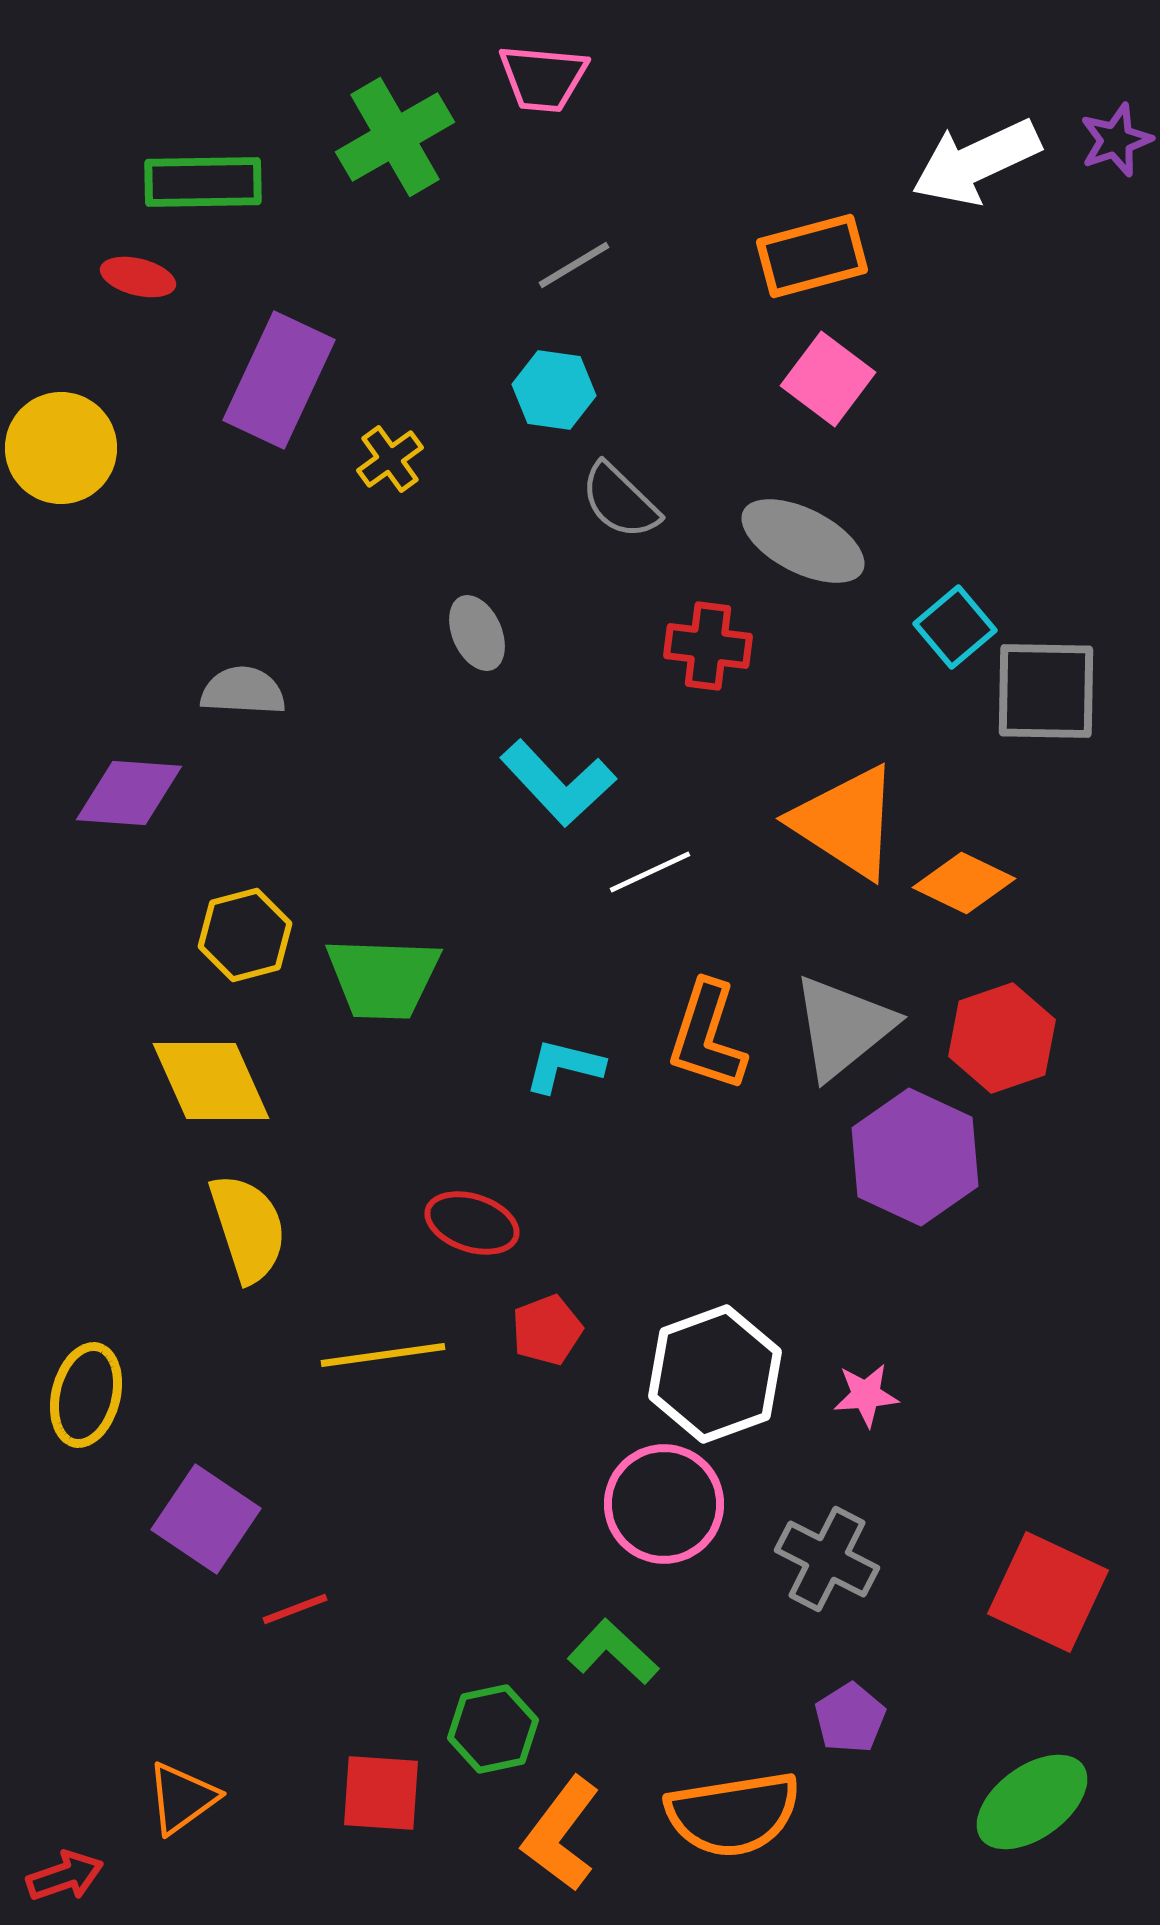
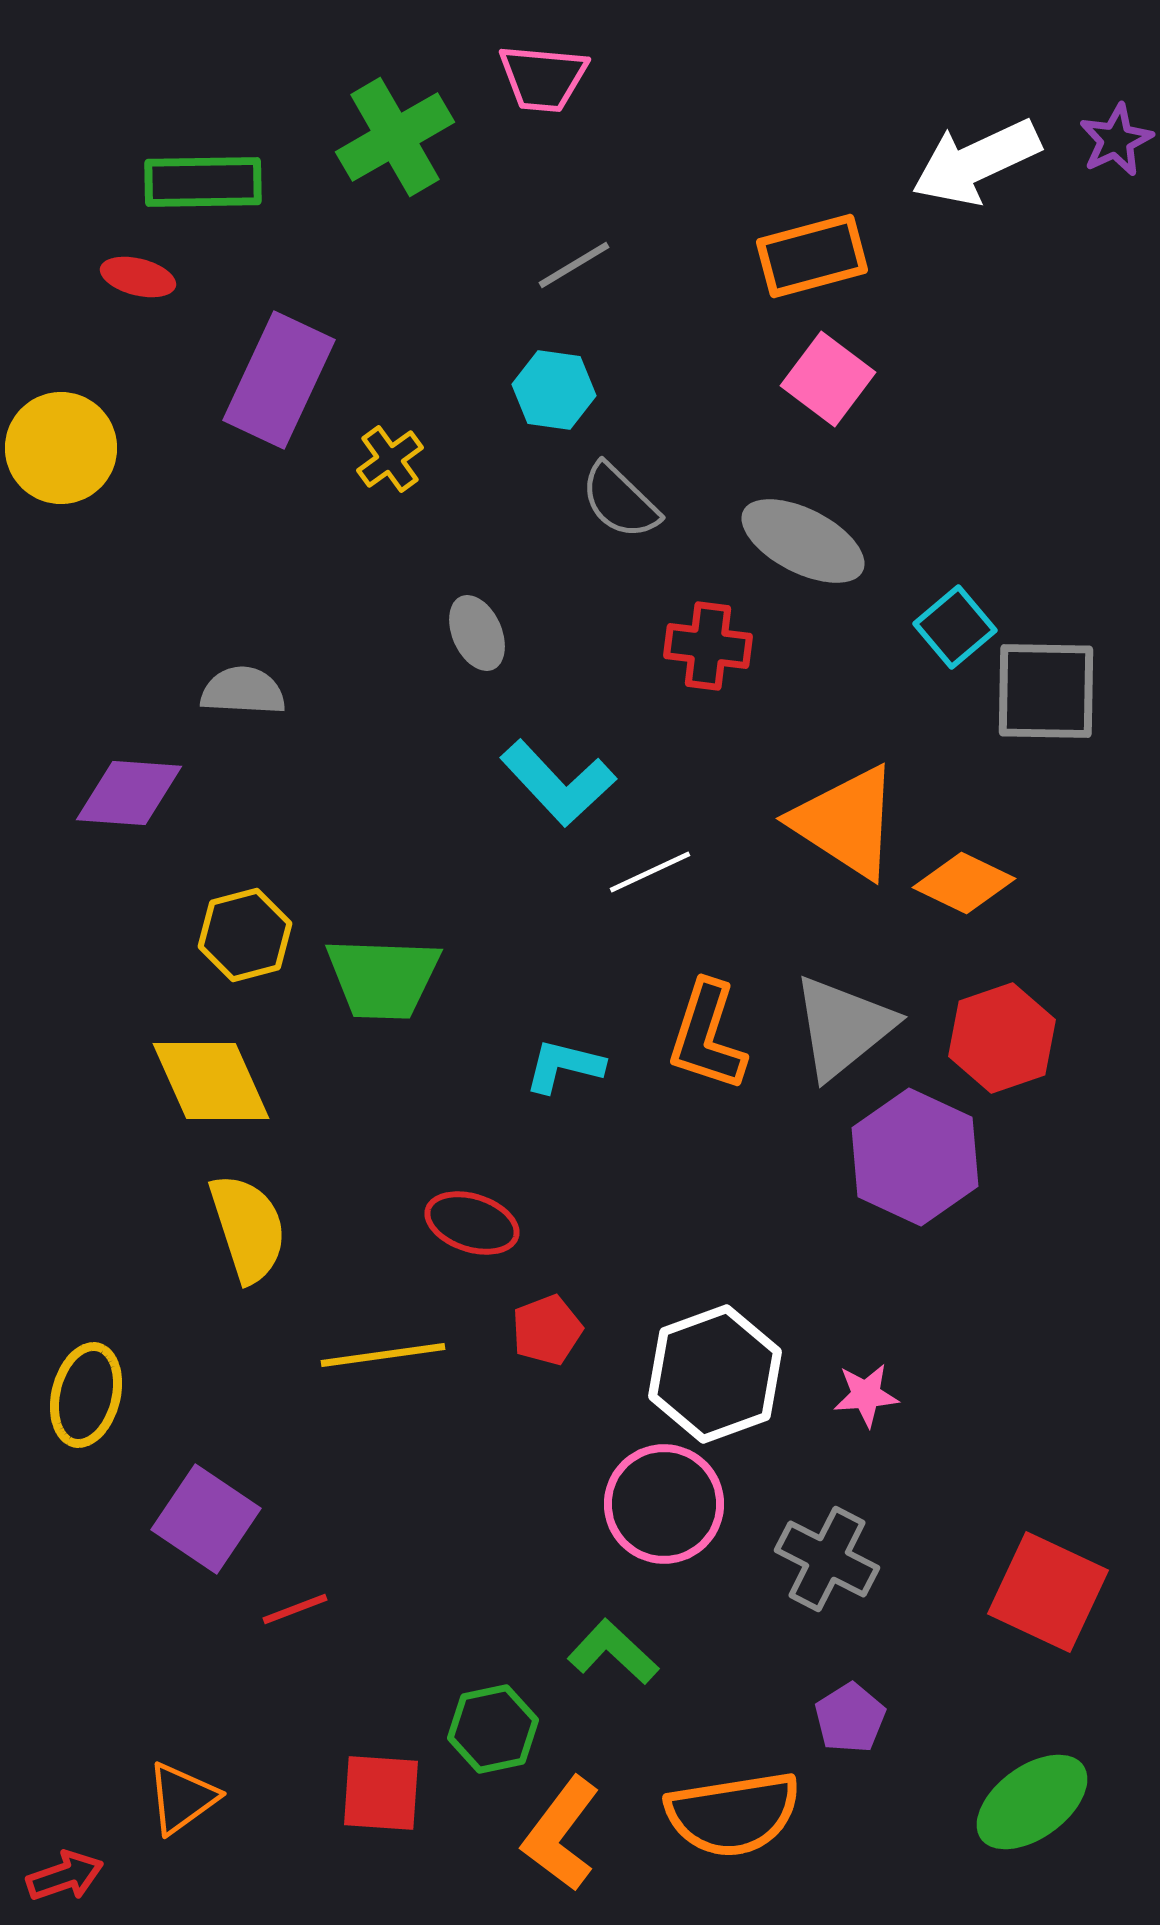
purple star at (1116, 140): rotated 6 degrees counterclockwise
